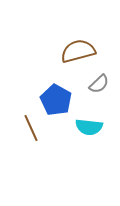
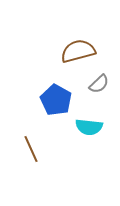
brown line: moved 21 px down
